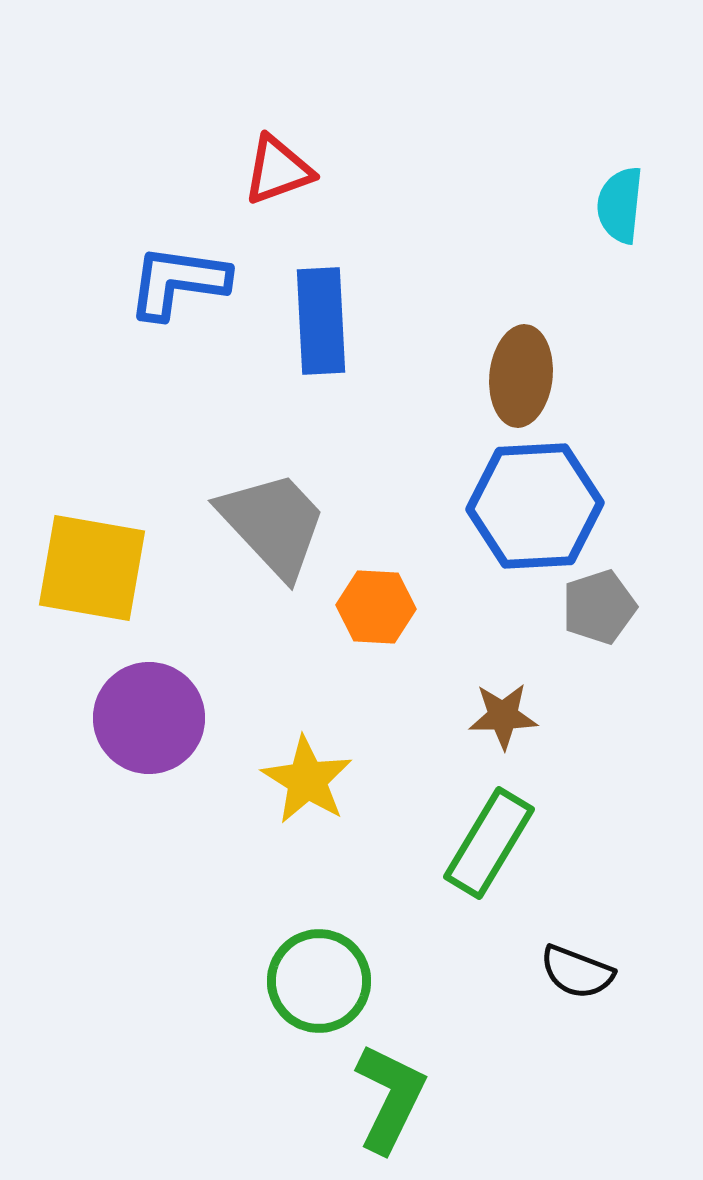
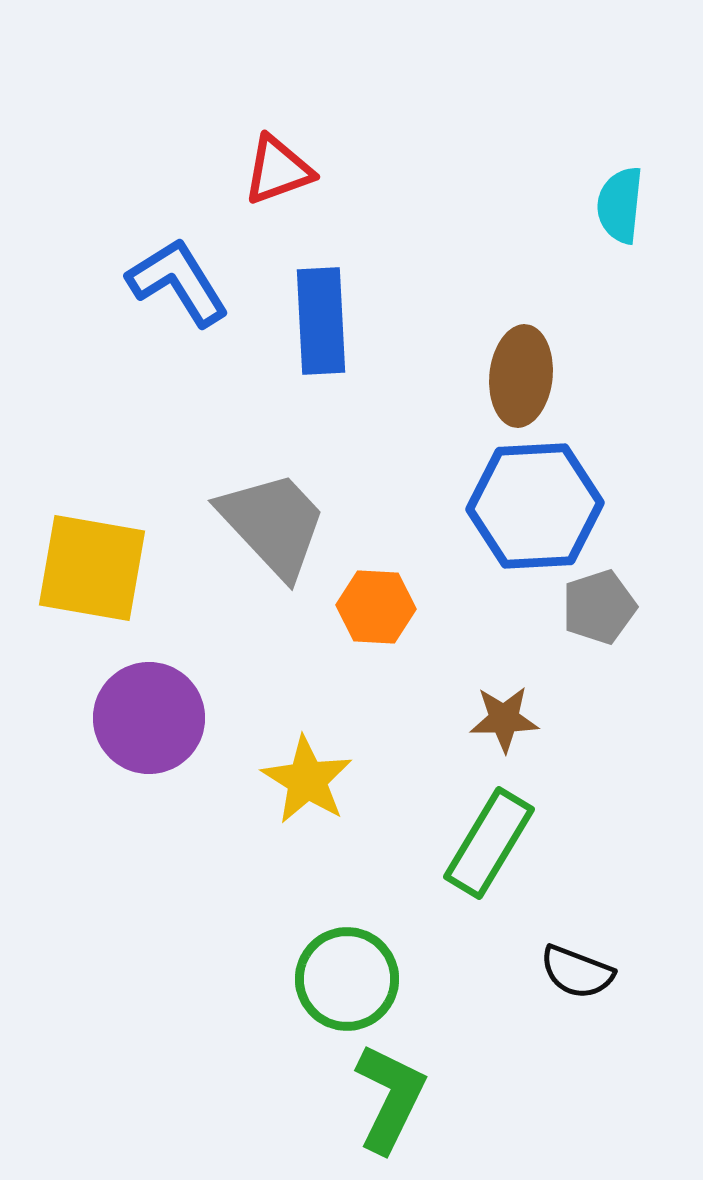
blue L-shape: rotated 50 degrees clockwise
brown star: moved 1 px right, 3 px down
green circle: moved 28 px right, 2 px up
